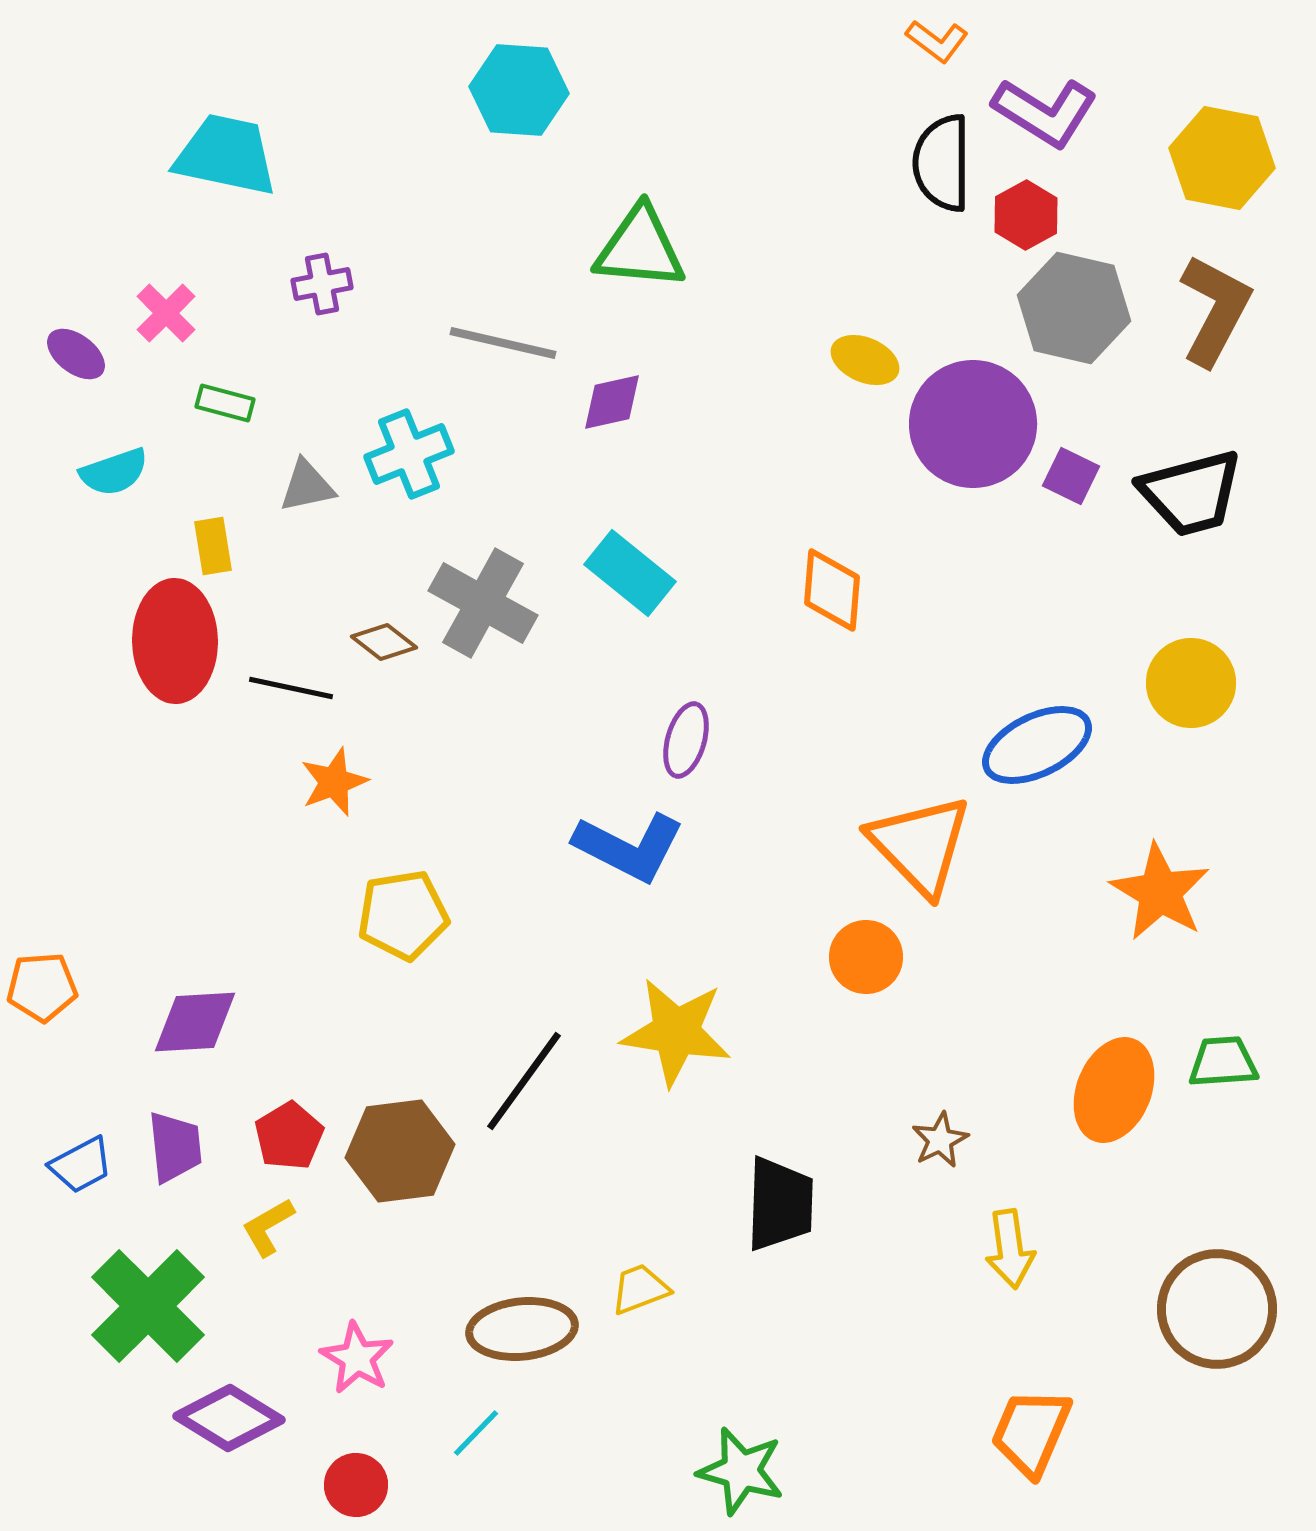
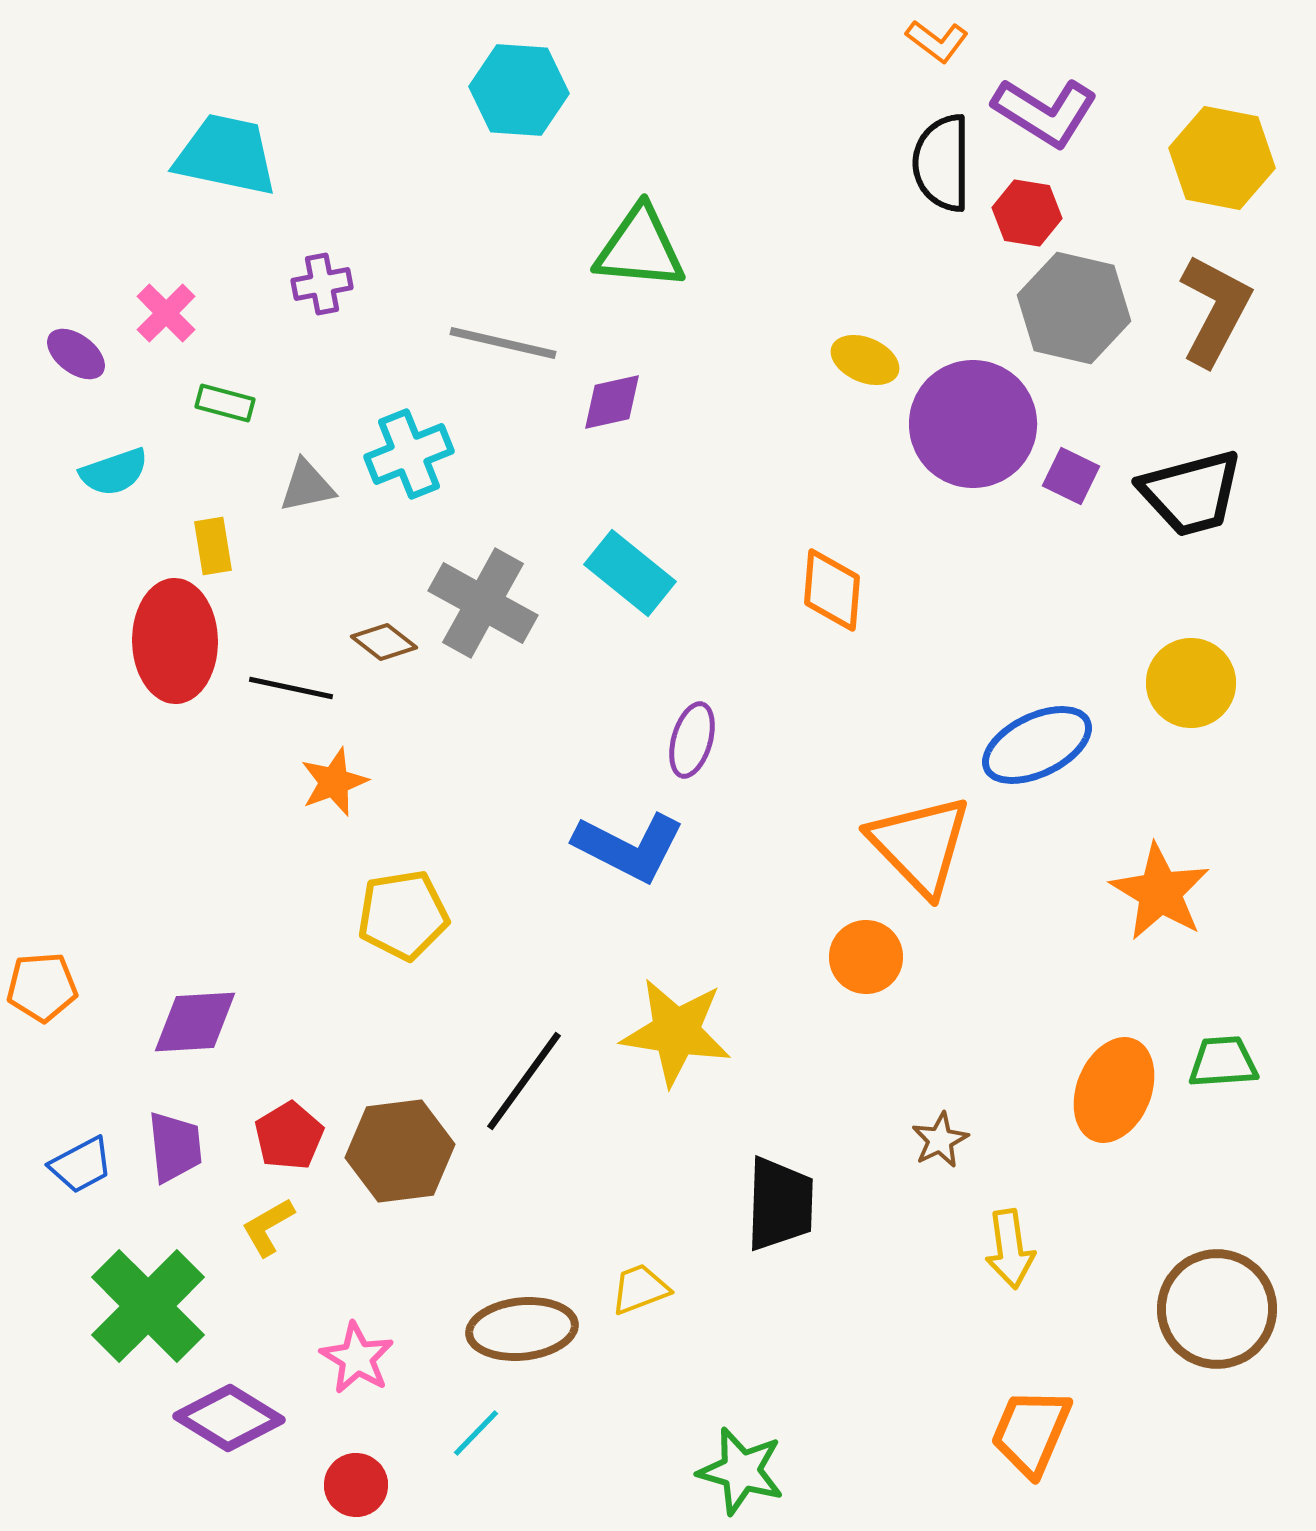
red hexagon at (1026, 215): moved 1 px right, 2 px up; rotated 22 degrees counterclockwise
purple ellipse at (686, 740): moved 6 px right
